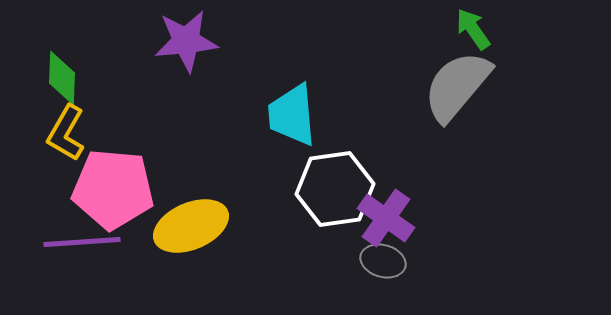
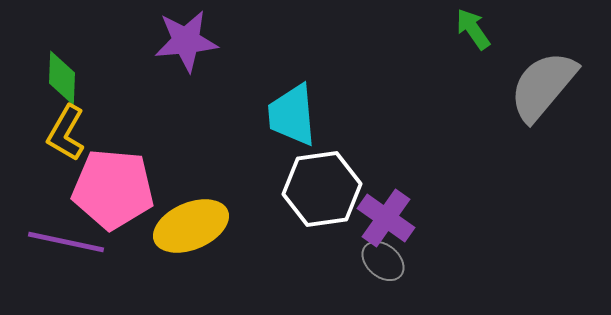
gray semicircle: moved 86 px right
white hexagon: moved 13 px left
purple line: moved 16 px left; rotated 16 degrees clockwise
gray ellipse: rotated 24 degrees clockwise
